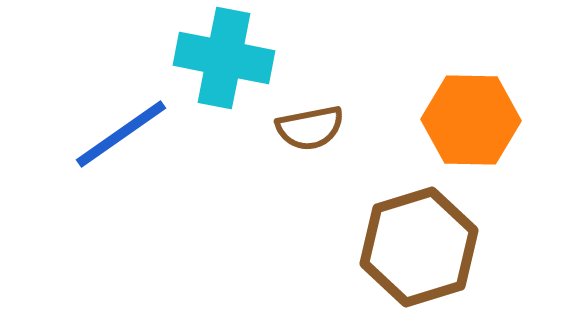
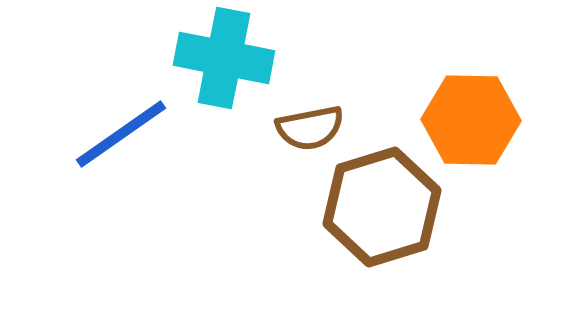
brown hexagon: moved 37 px left, 40 px up
